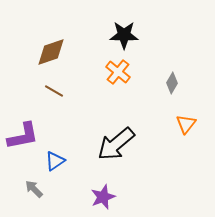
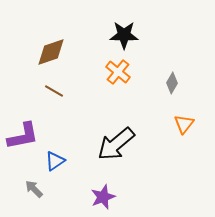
orange triangle: moved 2 px left
